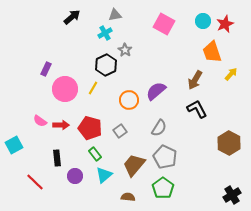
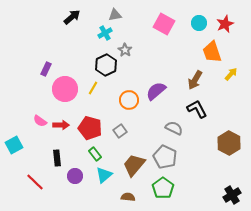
cyan circle: moved 4 px left, 2 px down
gray semicircle: moved 15 px right; rotated 96 degrees counterclockwise
